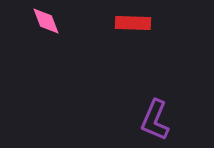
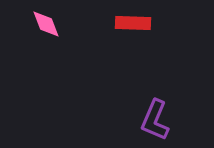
pink diamond: moved 3 px down
